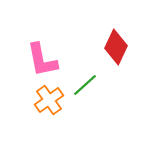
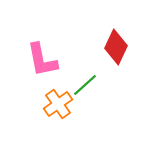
orange cross: moved 9 px right, 4 px down
